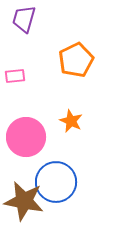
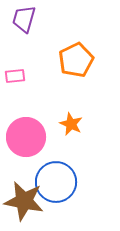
orange star: moved 3 px down
